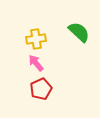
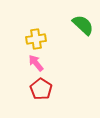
green semicircle: moved 4 px right, 7 px up
red pentagon: rotated 15 degrees counterclockwise
